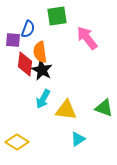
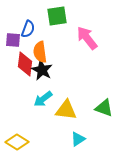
cyan arrow: rotated 24 degrees clockwise
